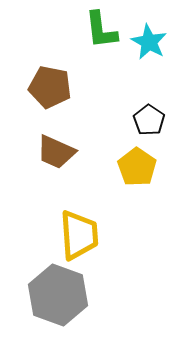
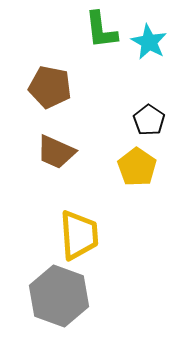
gray hexagon: moved 1 px right, 1 px down
